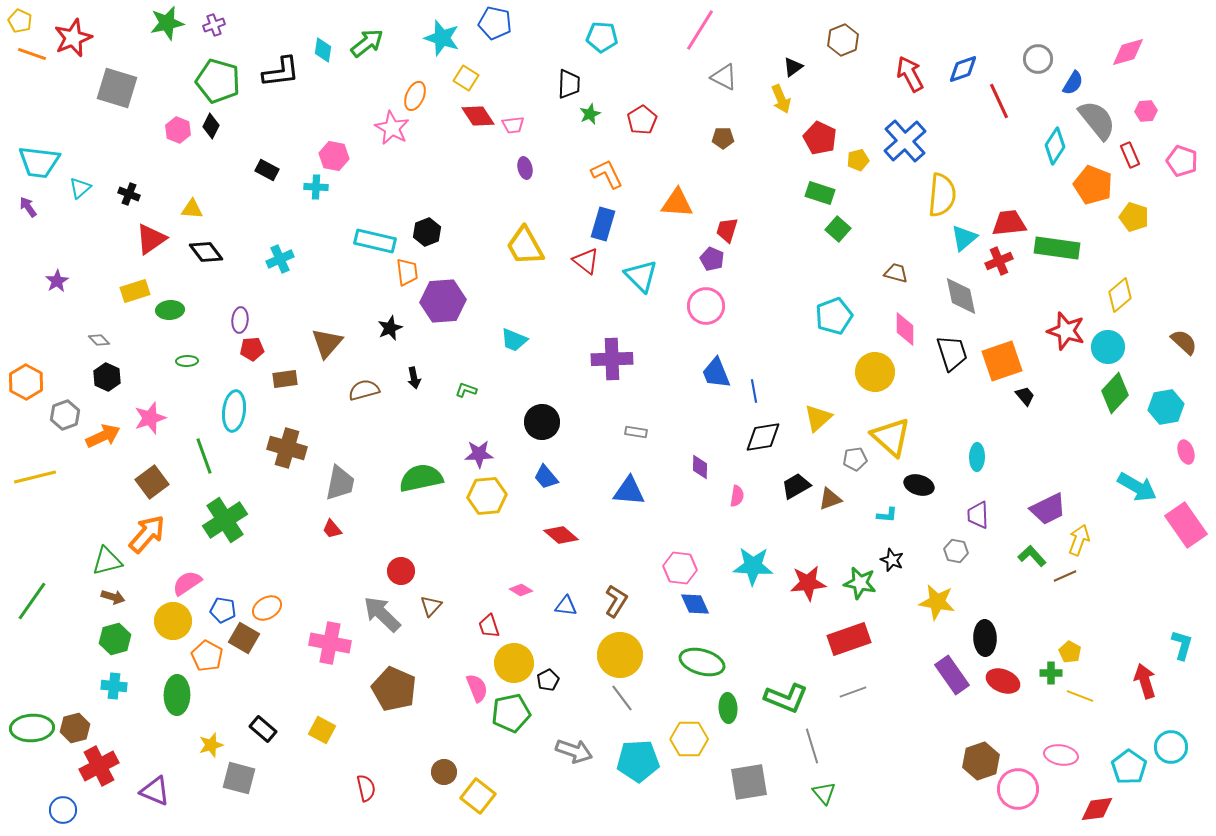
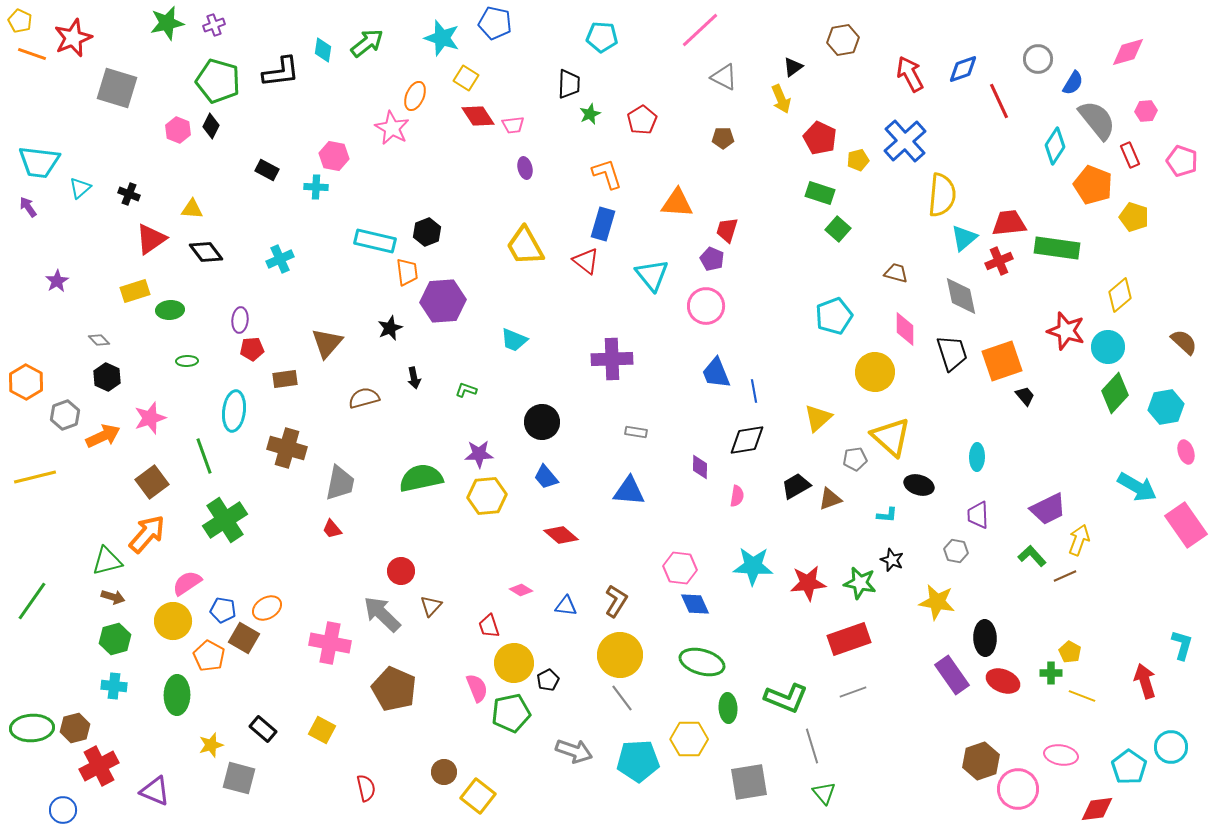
pink line at (700, 30): rotated 15 degrees clockwise
brown hexagon at (843, 40): rotated 12 degrees clockwise
orange L-shape at (607, 174): rotated 8 degrees clockwise
cyan triangle at (641, 276): moved 11 px right, 1 px up; rotated 6 degrees clockwise
brown semicircle at (364, 390): moved 8 px down
black diamond at (763, 437): moved 16 px left, 3 px down
orange pentagon at (207, 656): moved 2 px right
yellow line at (1080, 696): moved 2 px right
